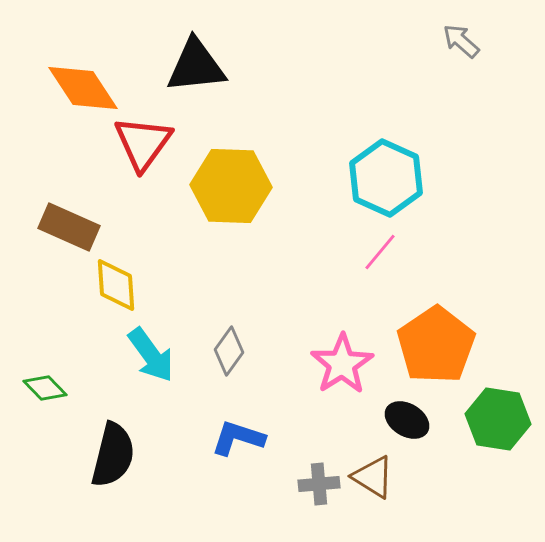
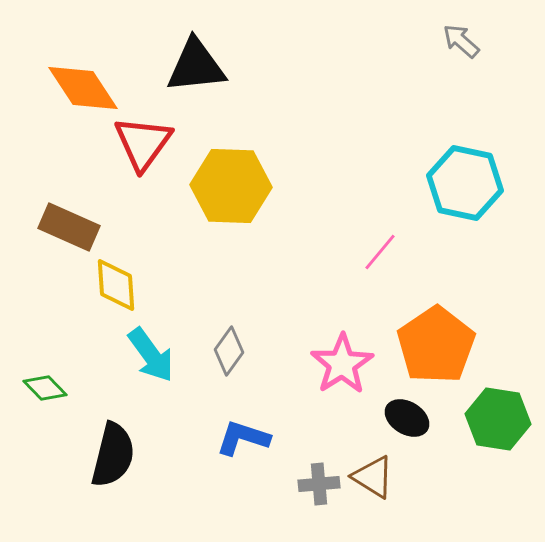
cyan hexagon: moved 79 px right, 5 px down; rotated 12 degrees counterclockwise
black ellipse: moved 2 px up
blue L-shape: moved 5 px right
